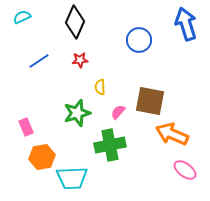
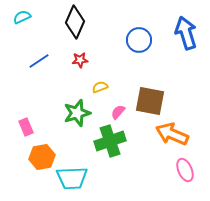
blue arrow: moved 9 px down
yellow semicircle: rotated 70 degrees clockwise
green cross: moved 4 px up; rotated 8 degrees counterclockwise
pink ellipse: rotated 30 degrees clockwise
